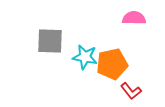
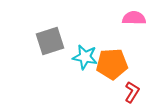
gray square: rotated 20 degrees counterclockwise
orange pentagon: rotated 8 degrees clockwise
red L-shape: moved 1 px right, 1 px down; rotated 110 degrees counterclockwise
